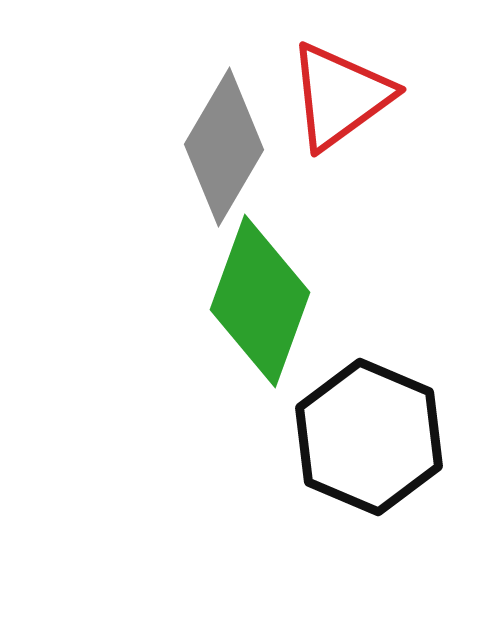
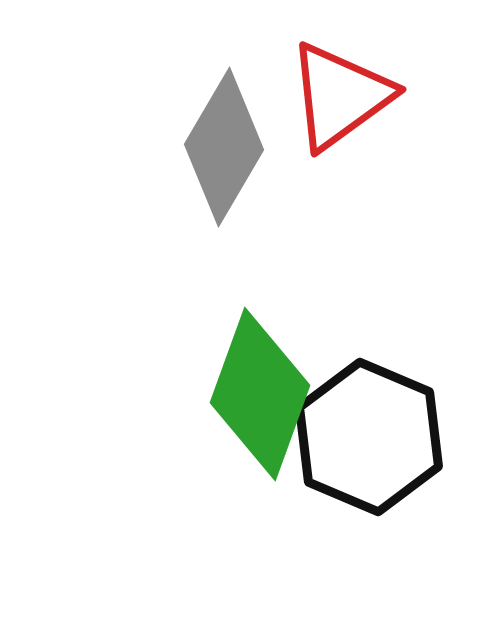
green diamond: moved 93 px down
